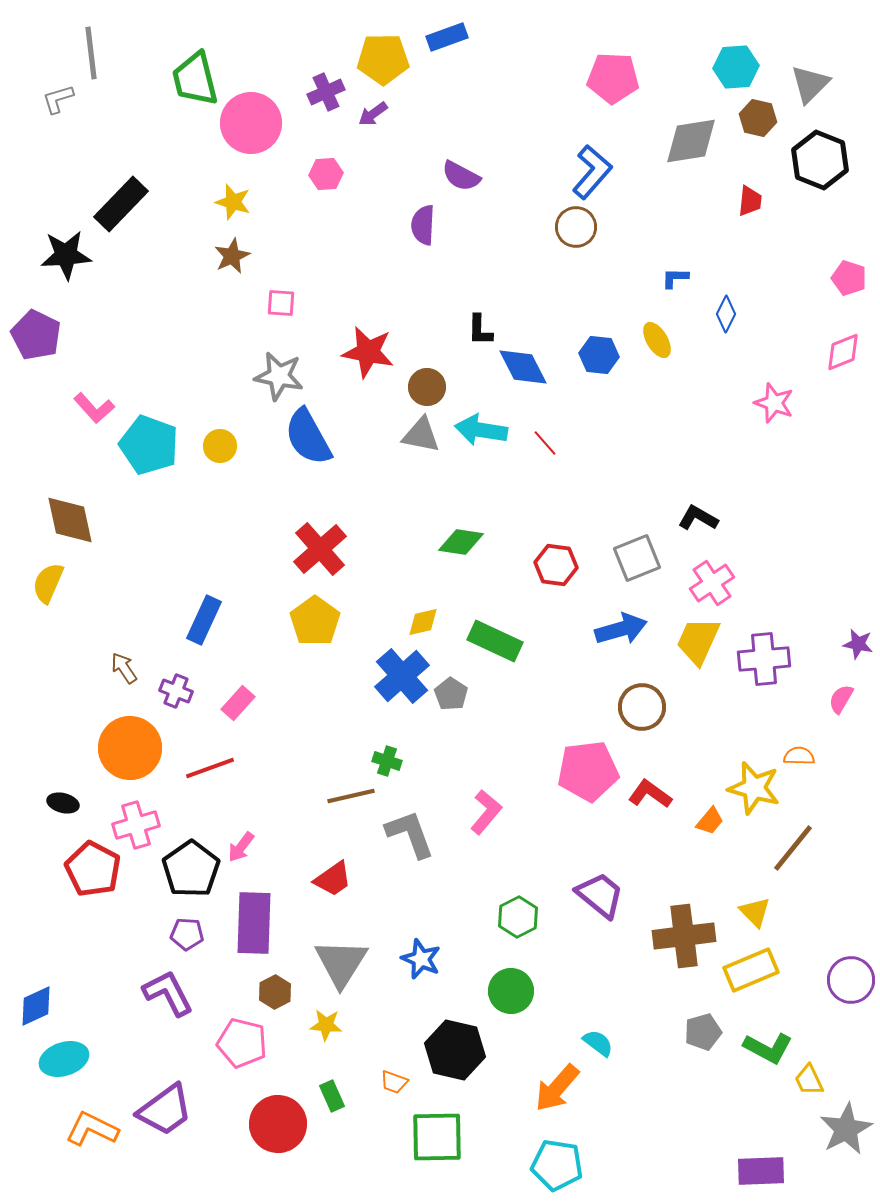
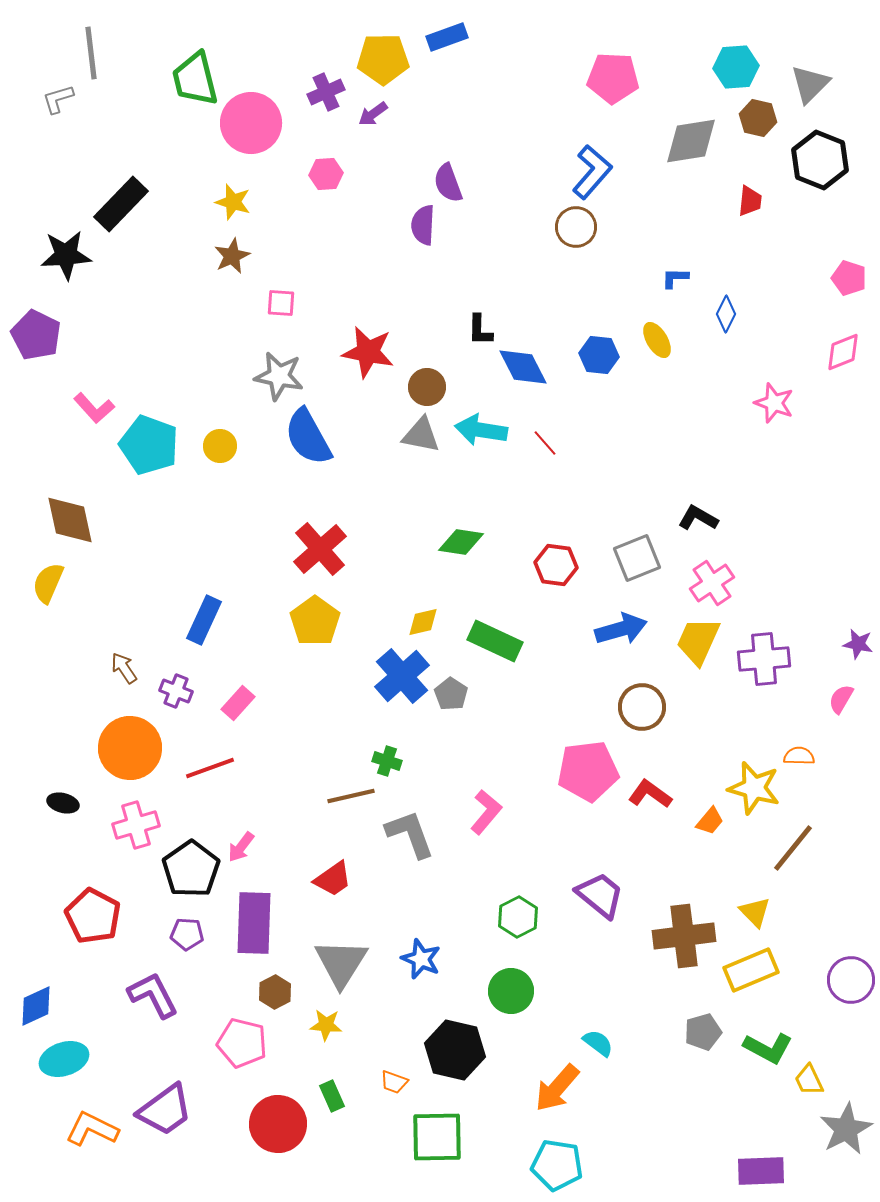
purple semicircle at (461, 176): moved 13 px left, 7 px down; rotated 42 degrees clockwise
red pentagon at (93, 869): moved 47 px down
purple L-shape at (168, 993): moved 15 px left, 2 px down
